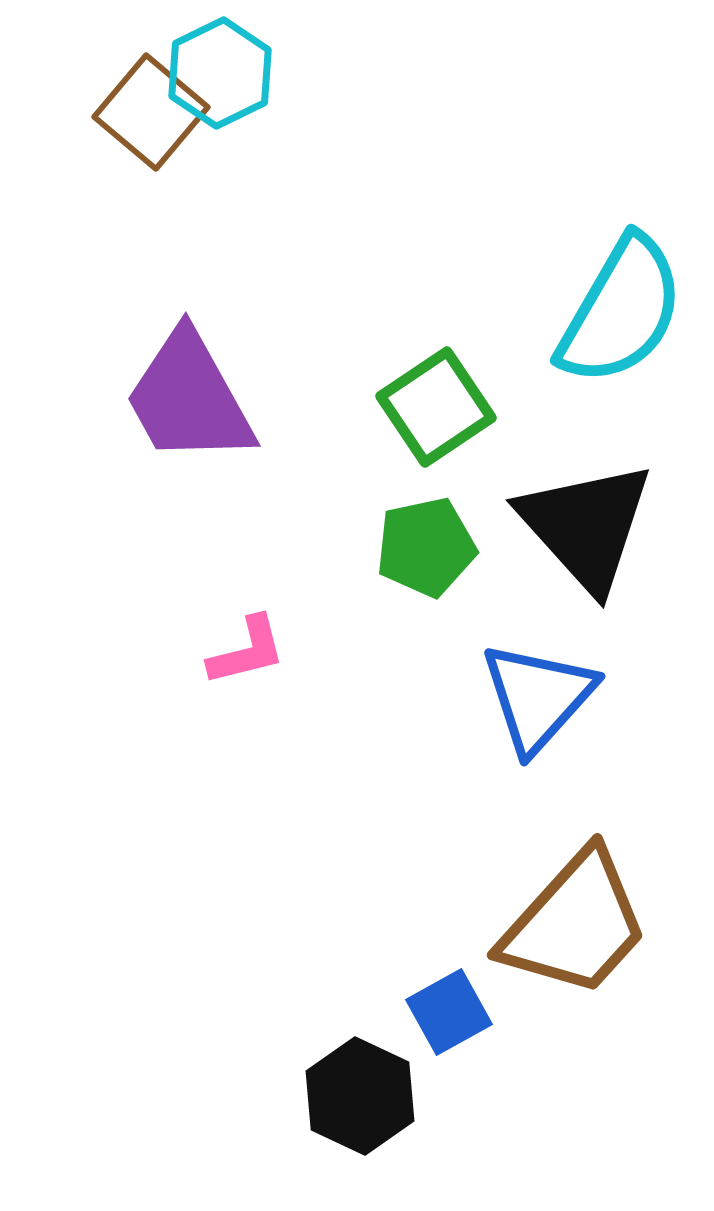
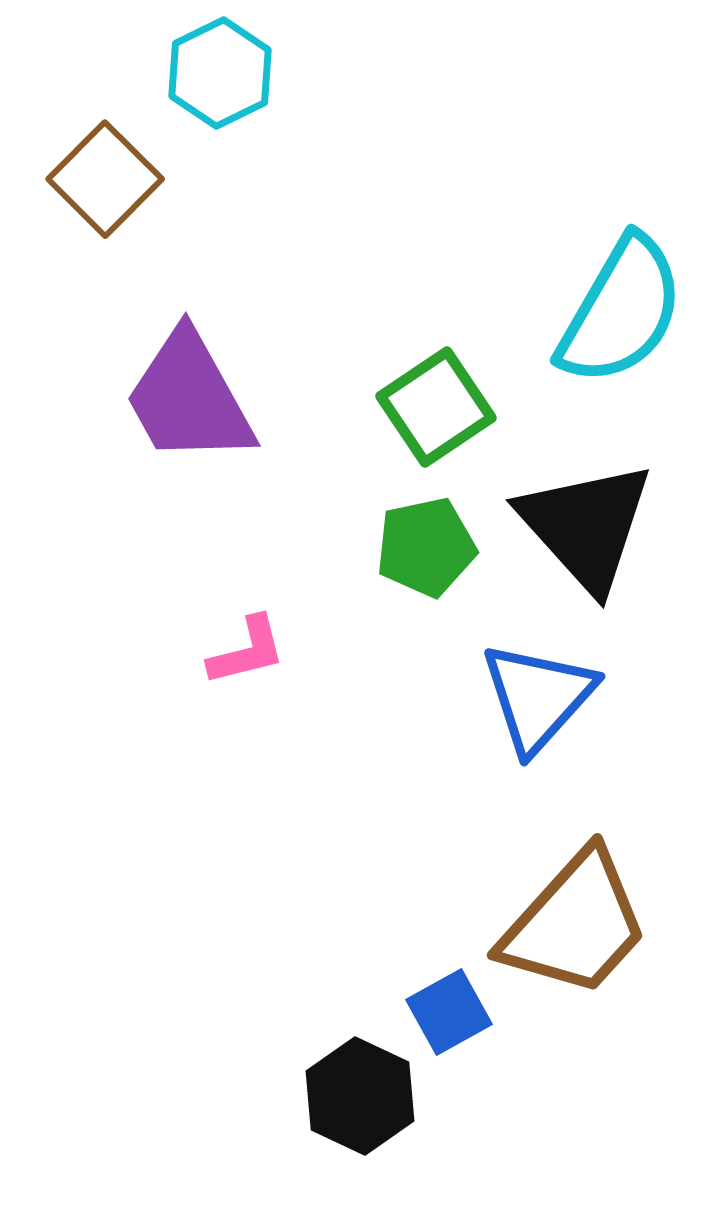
brown square: moved 46 px left, 67 px down; rotated 5 degrees clockwise
